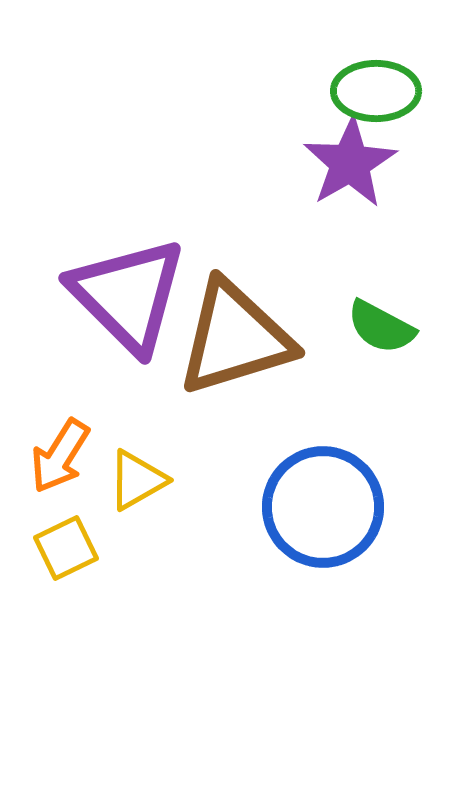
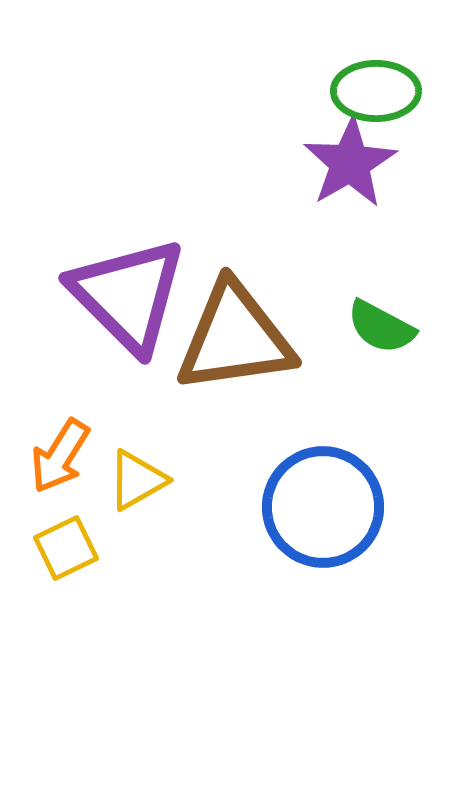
brown triangle: rotated 9 degrees clockwise
